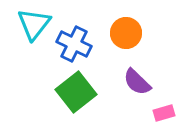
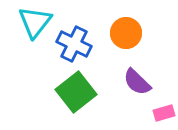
cyan triangle: moved 1 px right, 2 px up
